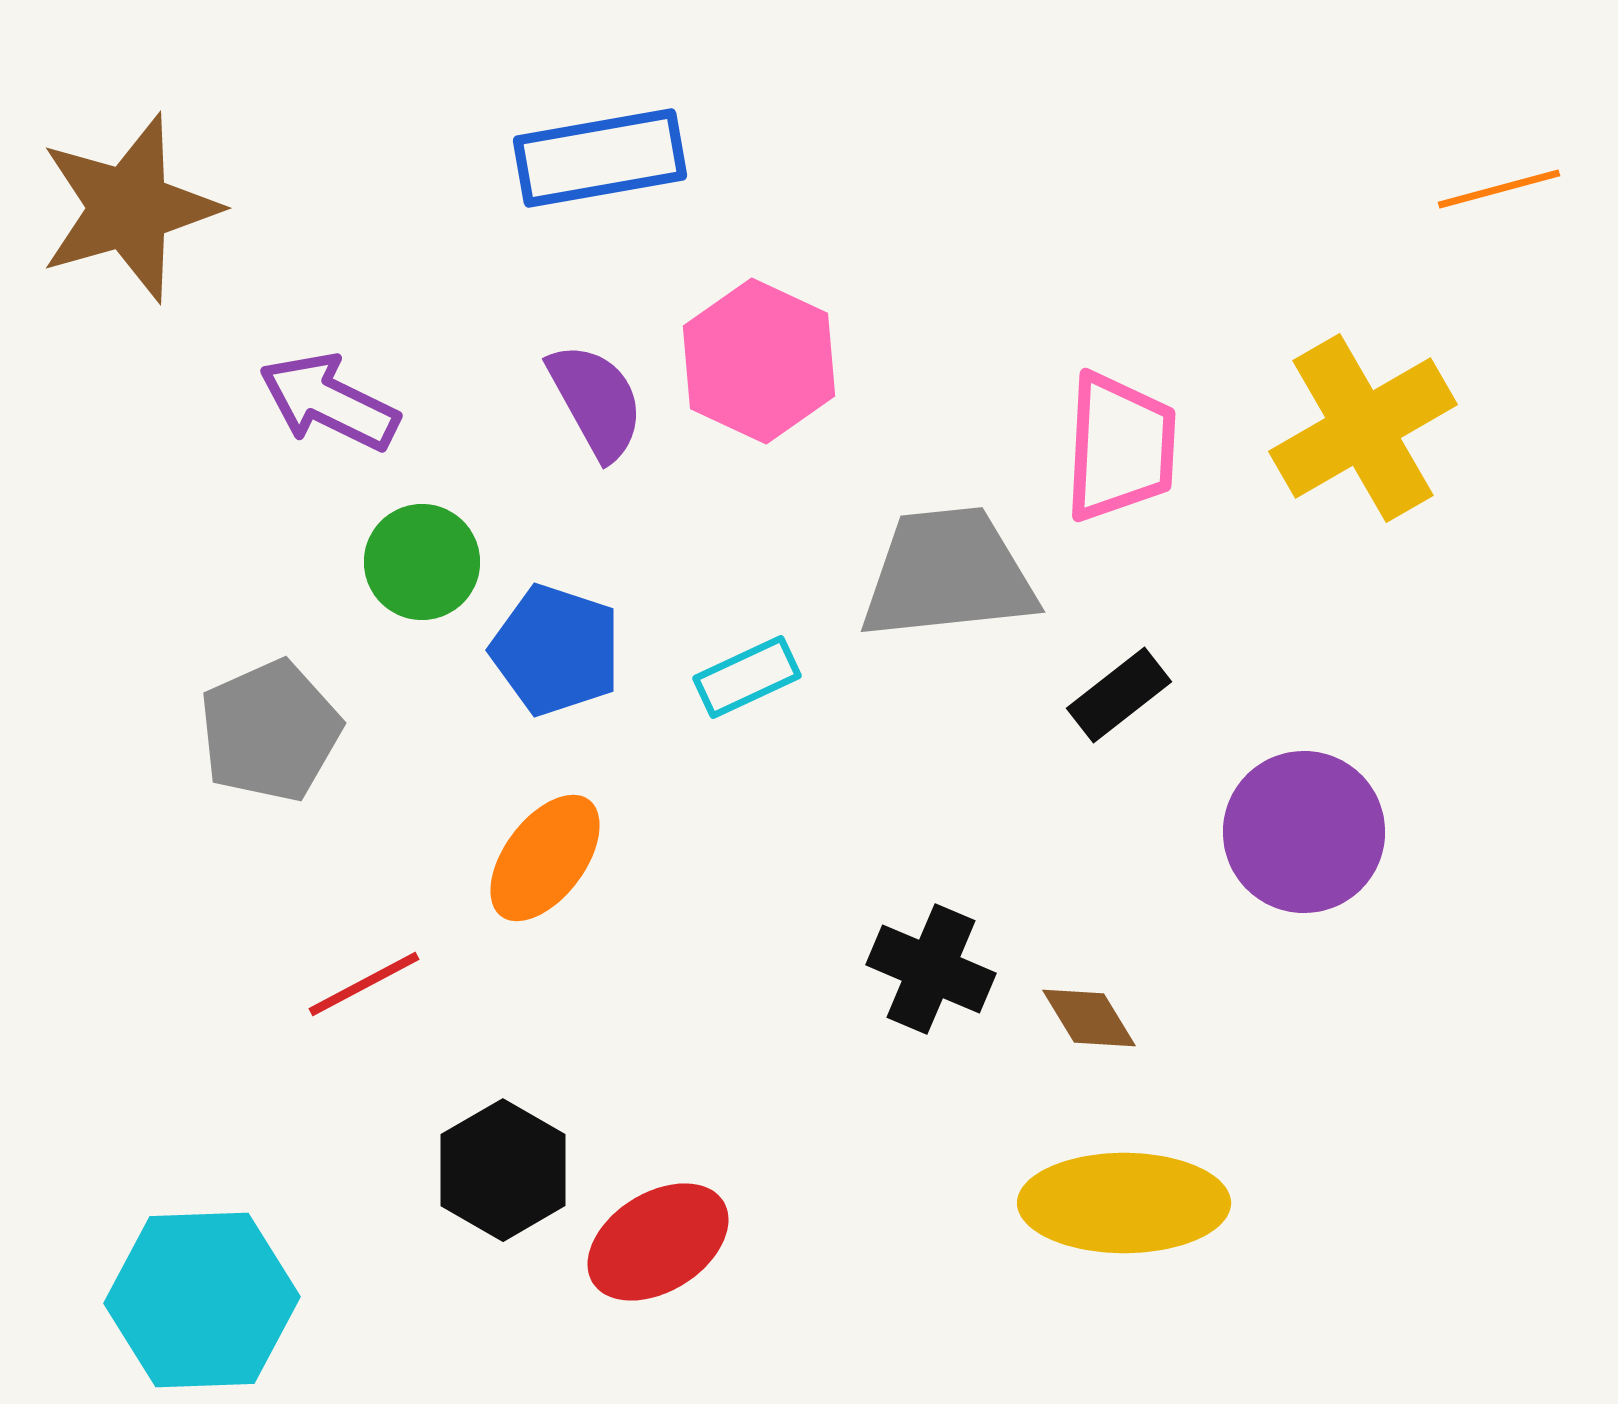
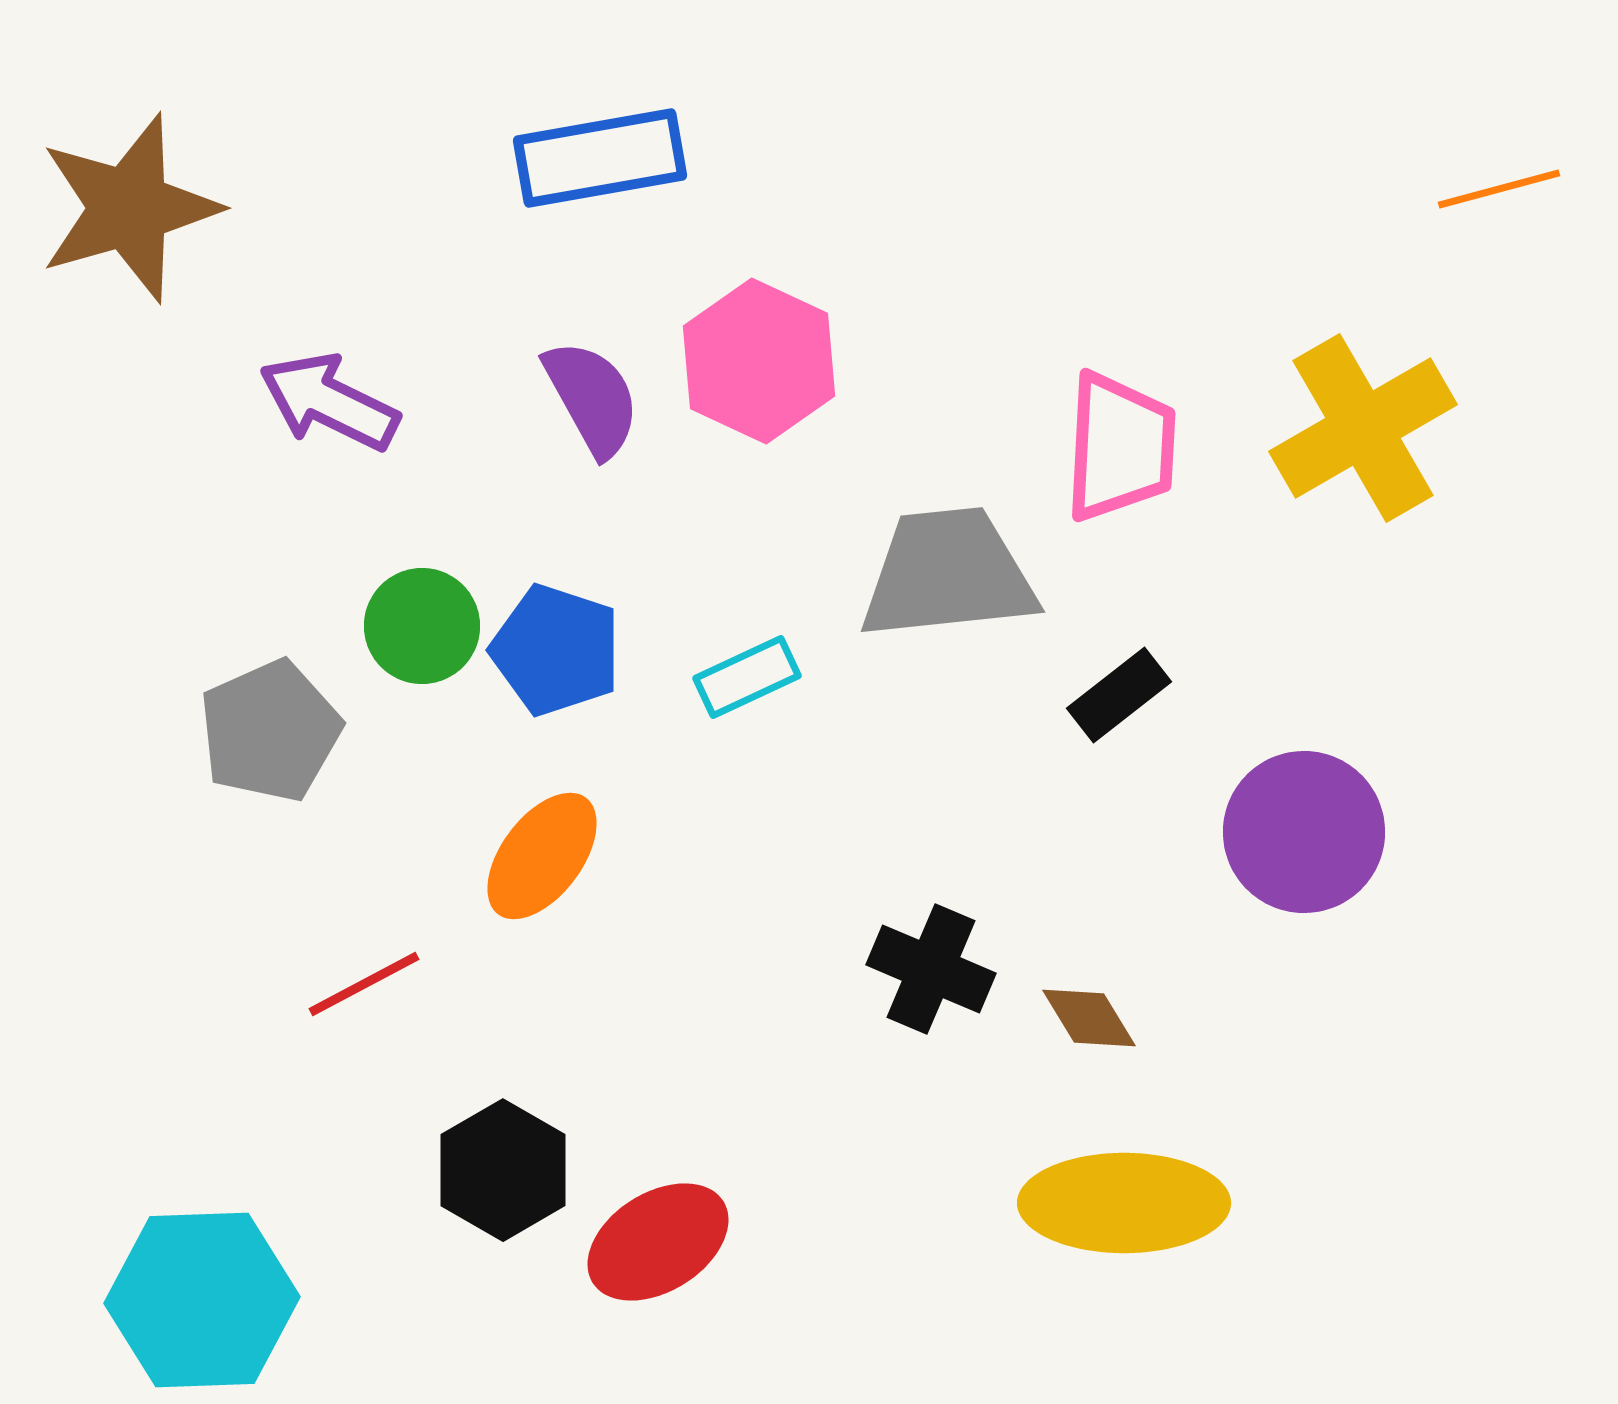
purple semicircle: moved 4 px left, 3 px up
green circle: moved 64 px down
orange ellipse: moved 3 px left, 2 px up
